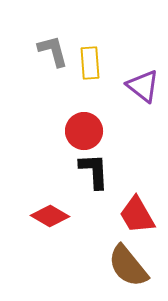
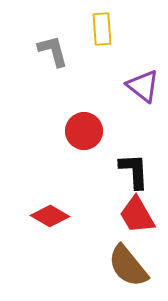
yellow rectangle: moved 12 px right, 34 px up
black L-shape: moved 40 px right
